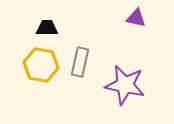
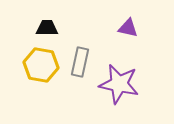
purple triangle: moved 8 px left, 10 px down
purple star: moved 6 px left, 1 px up
